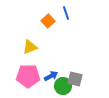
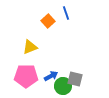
pink pentagon: moved 2 px left
